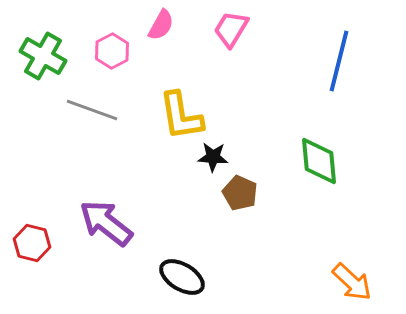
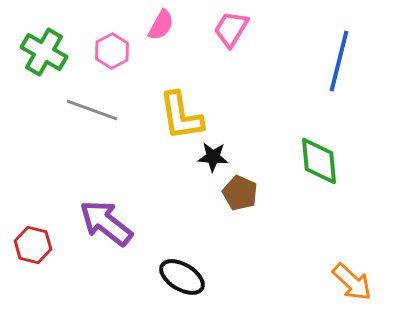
green cross: moved 1 px right, 4 px up
red hexagon: moved 1 px right, 2 px down
